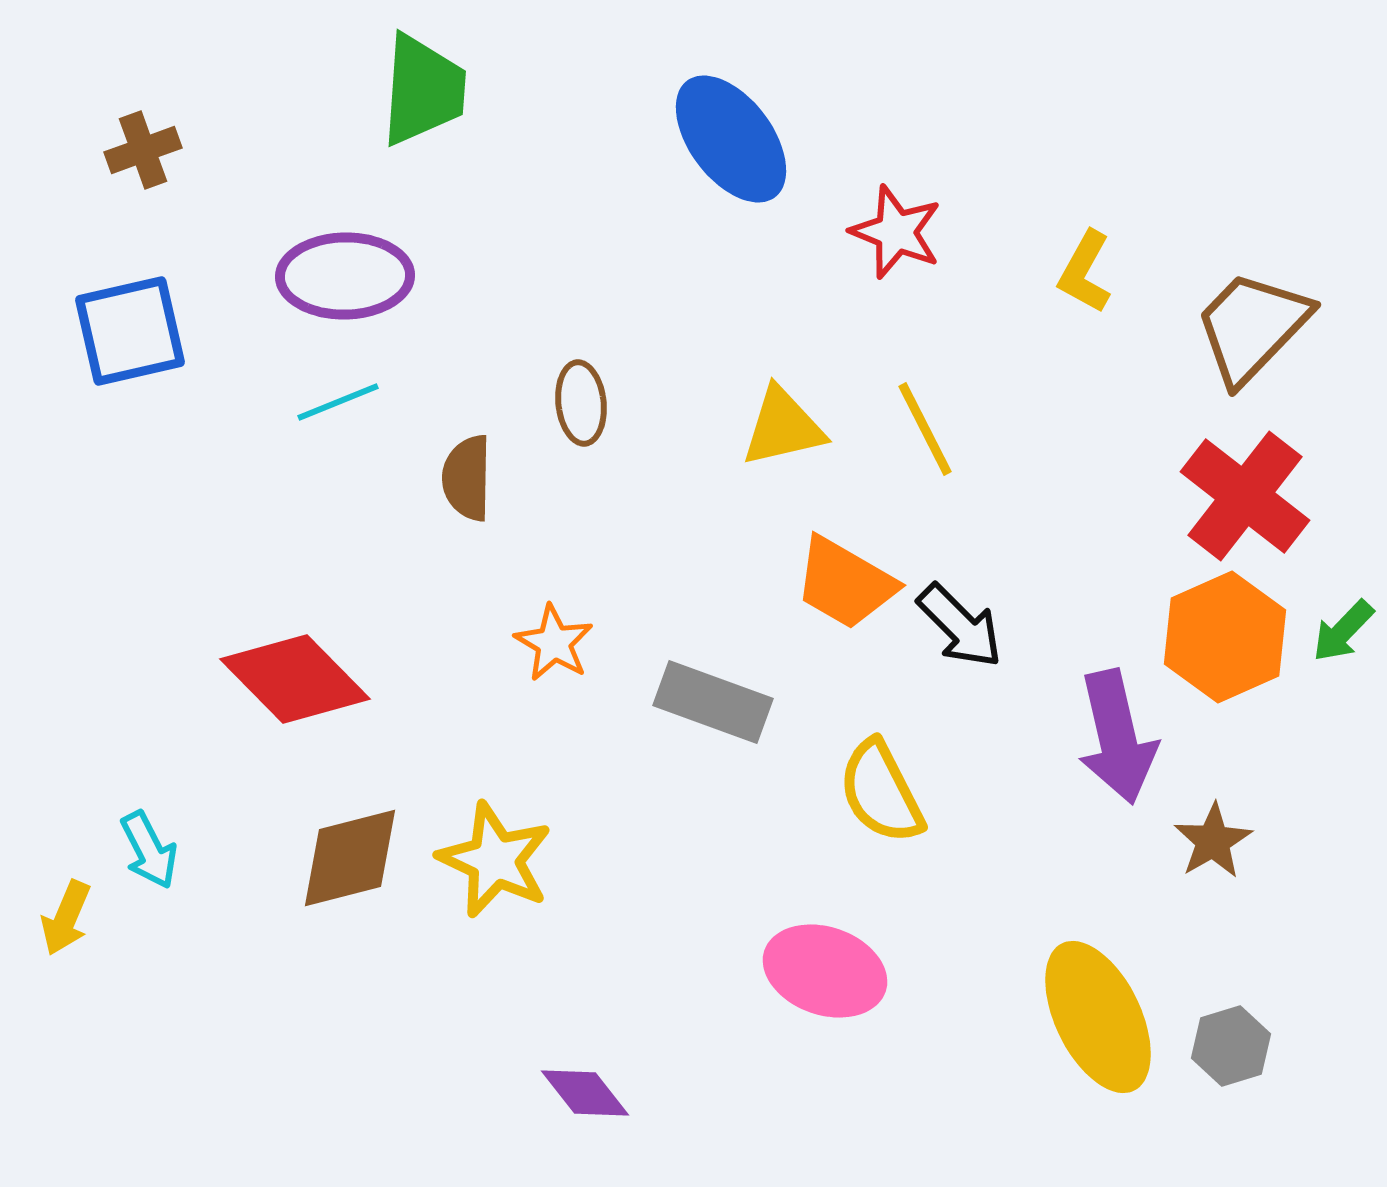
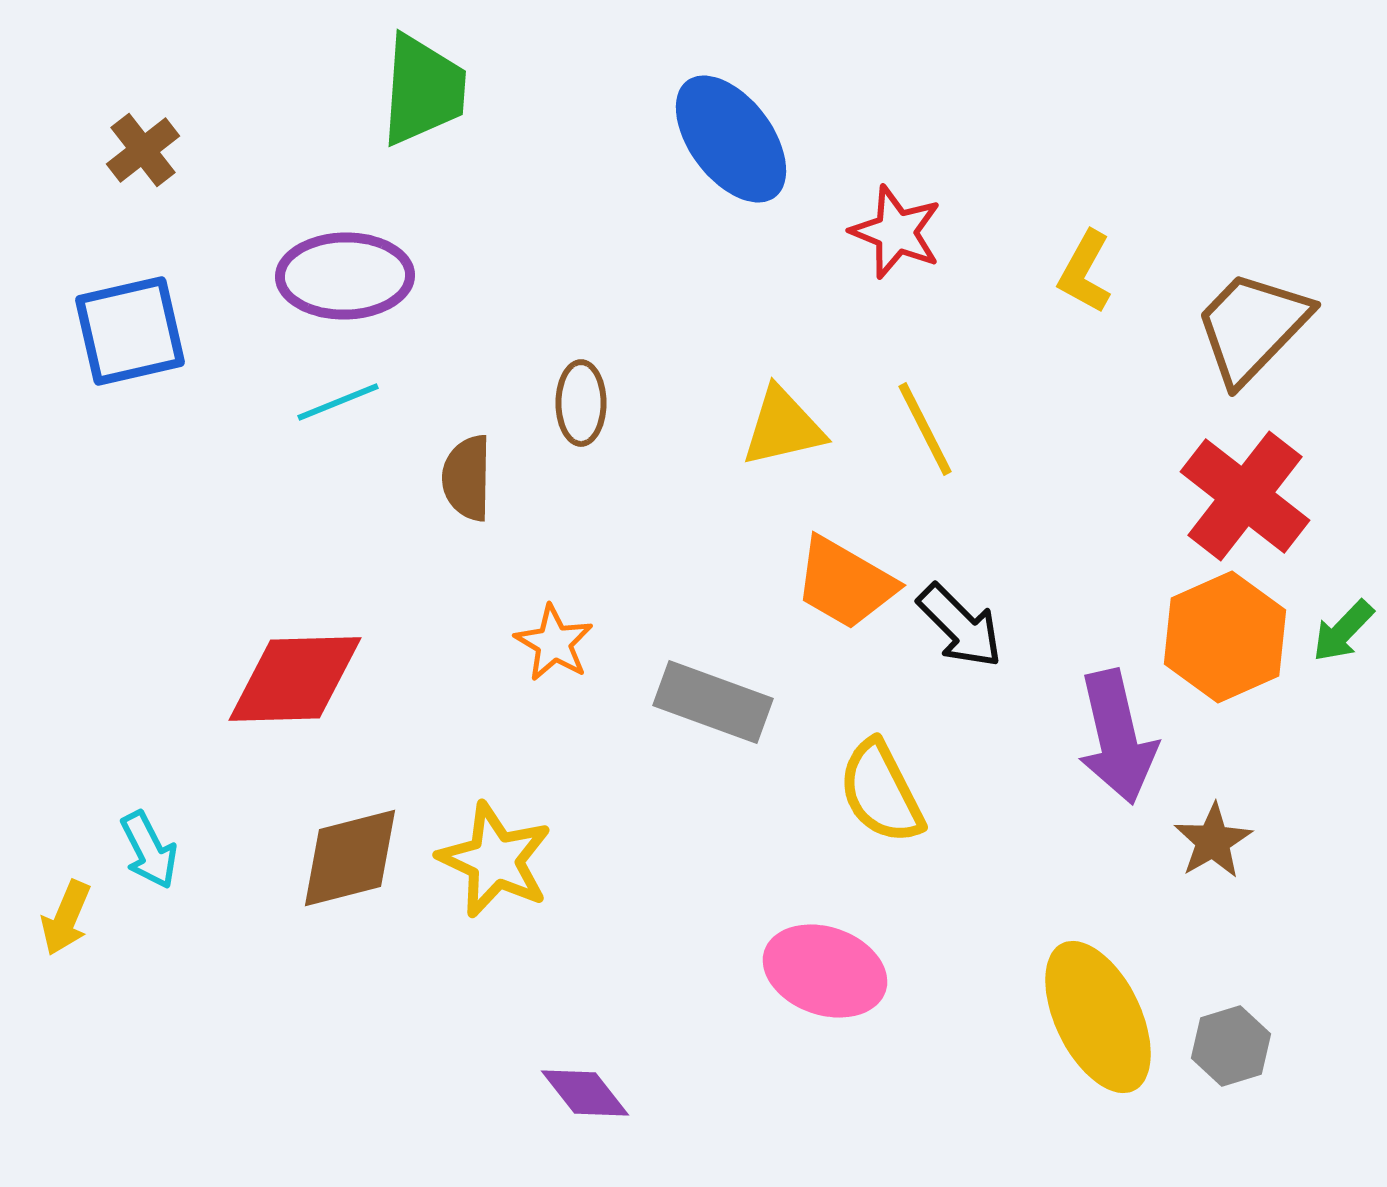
brown cross: rotated 18 degrees counterclockwise
brown ellipse: rotated 6 degrees clockwise
red diamond: rotated 47 degrees counterclockwise
